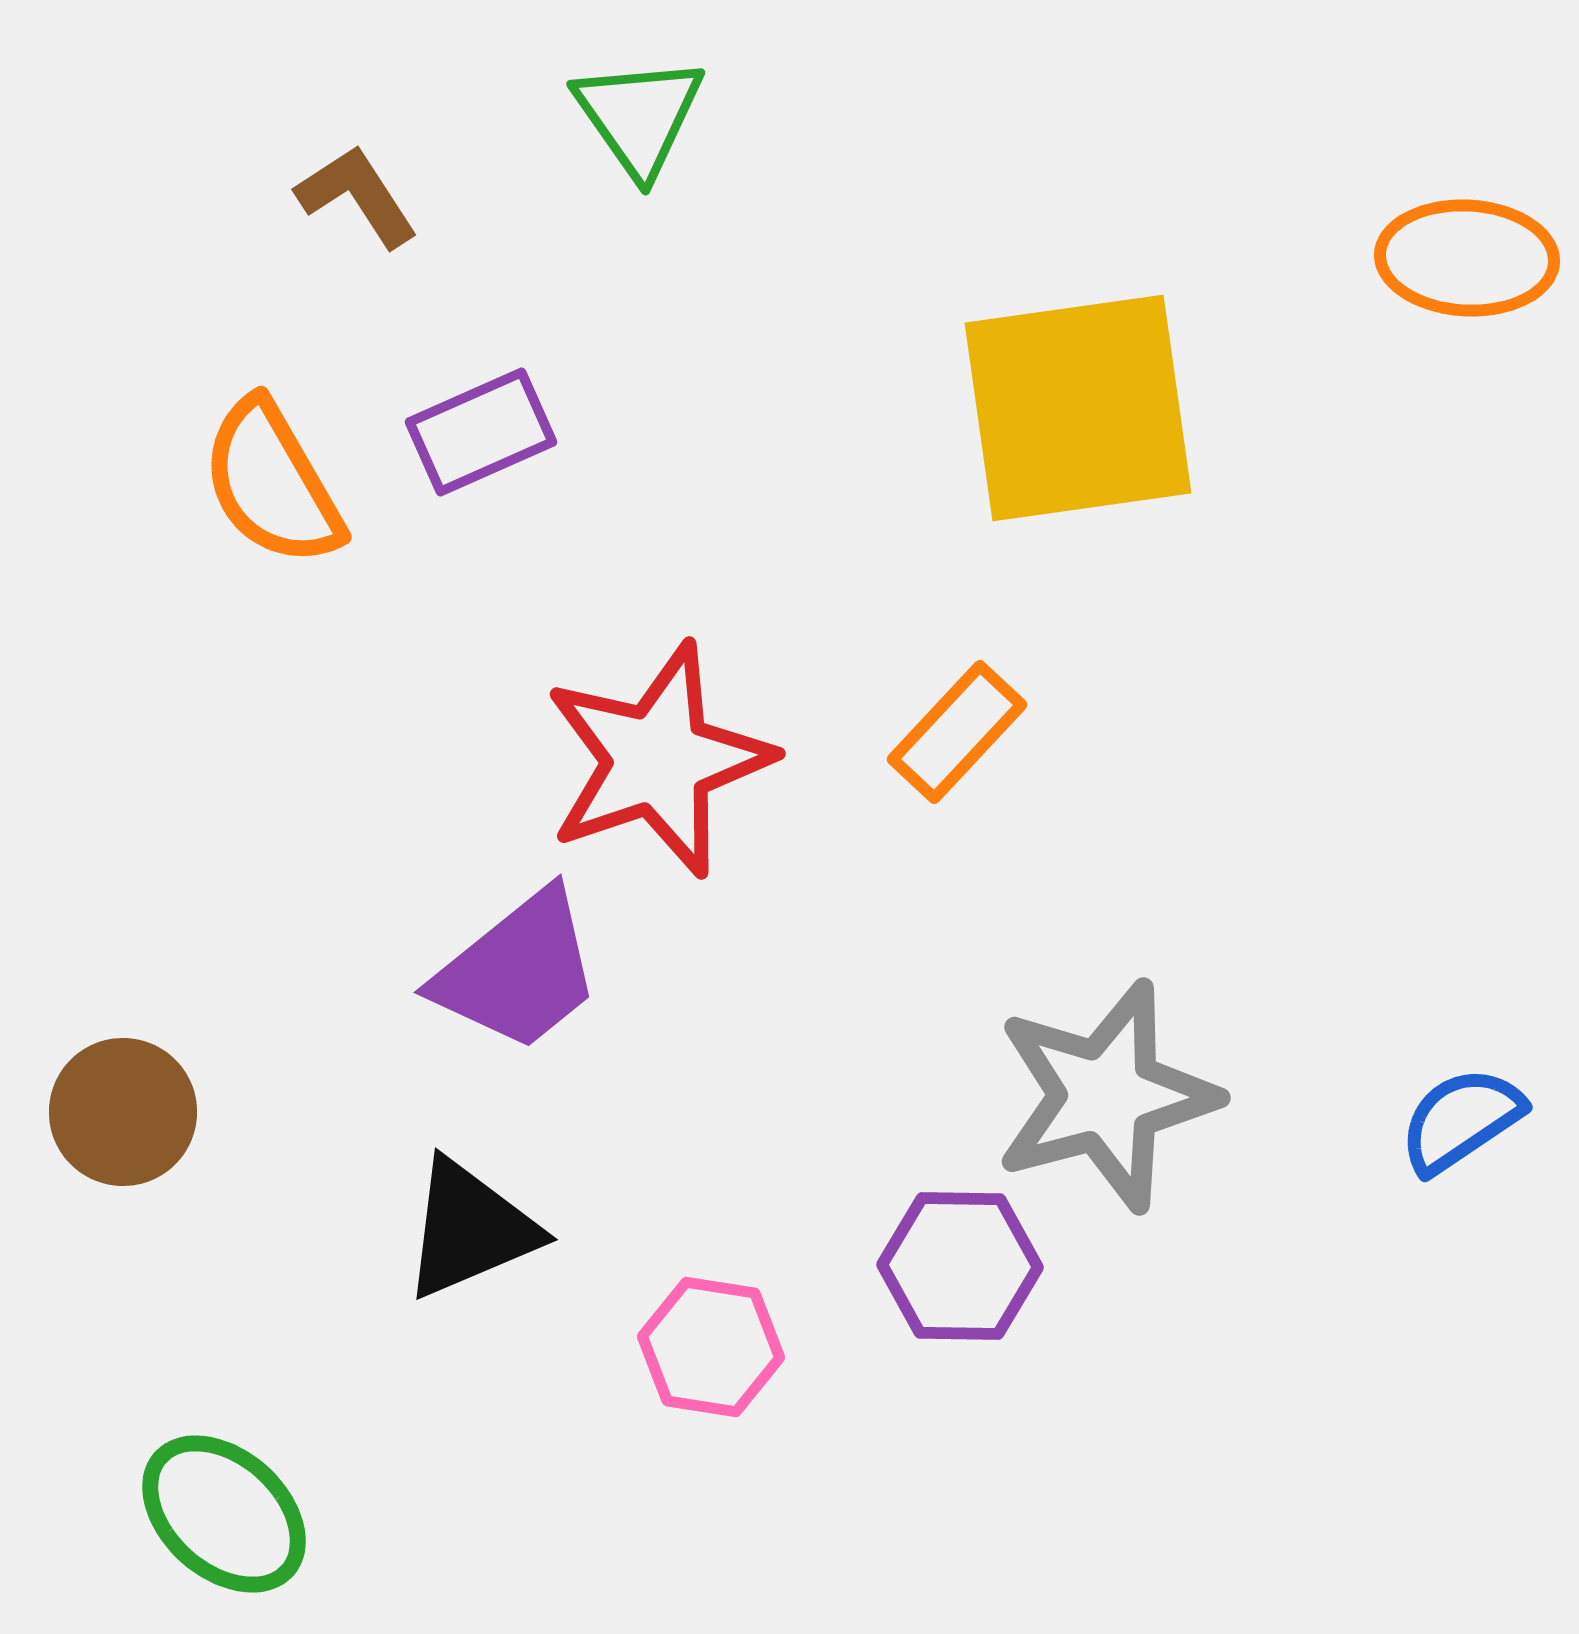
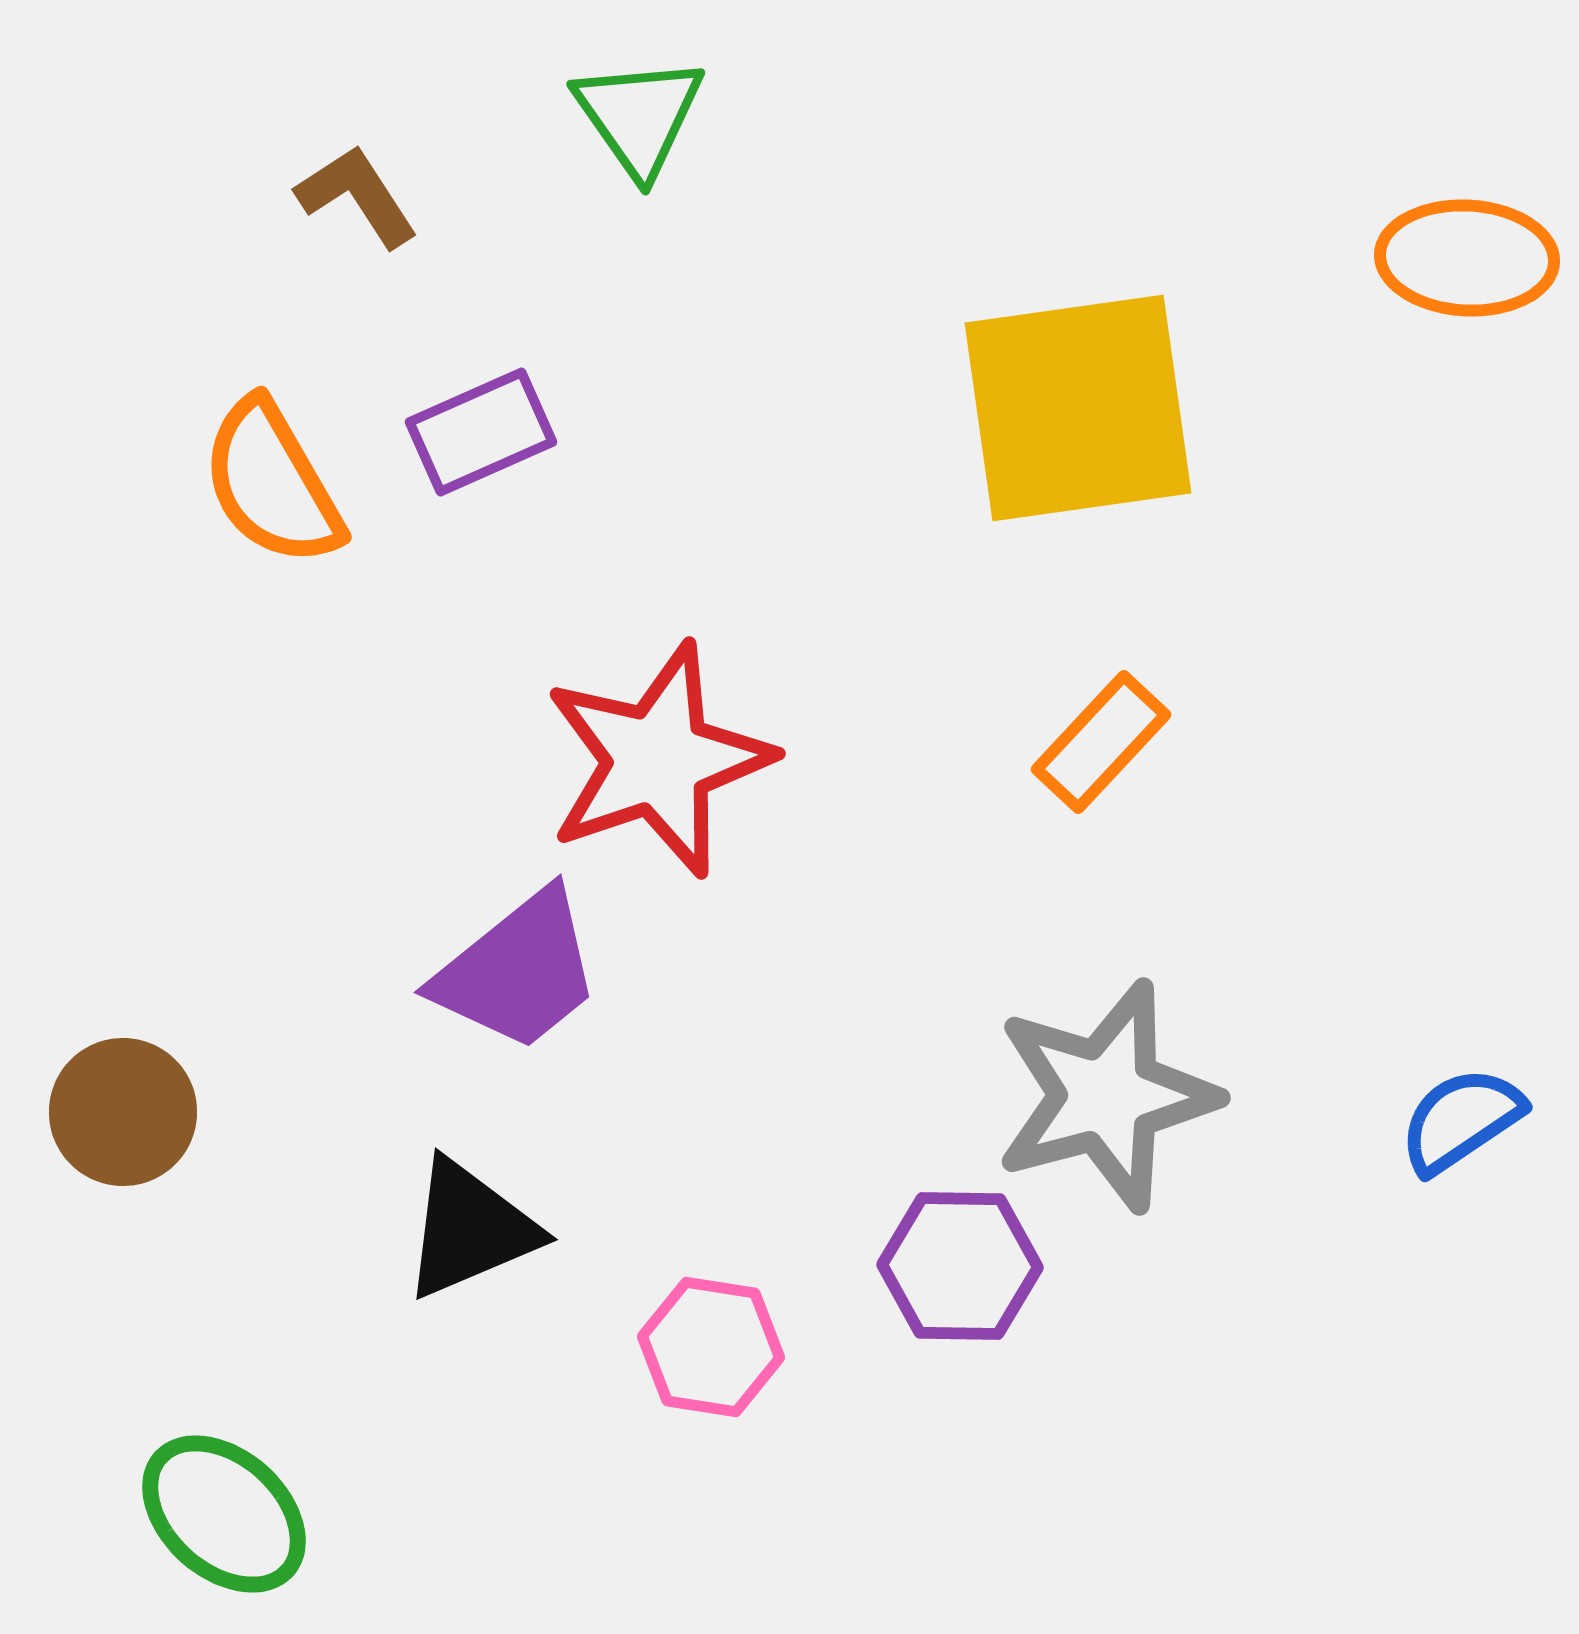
orange rectangle: moved 144 px right, 10 px down
